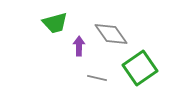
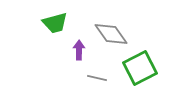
purple arrow: moved 4 px down
green square: rotated 8 degrees clockwise
